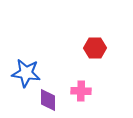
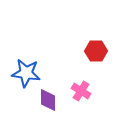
red hexagon: moved 1 px right, 3 px down
pink cross: rotated 30 degrees clockwise
